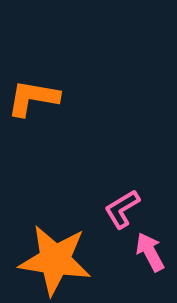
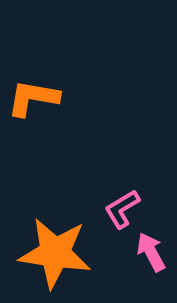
pink arrow: moved 1 px right
orange star: moved 7 px up
